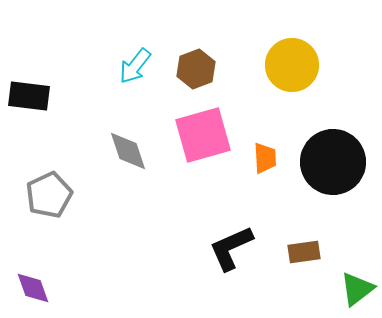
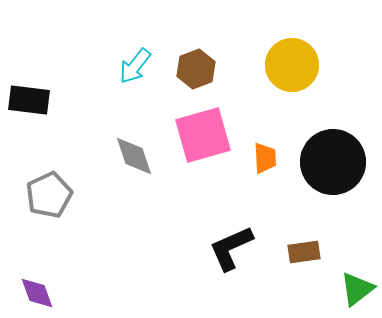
black rectangle: moved 4 px down
gray diamond: moved 6 px right, 5 px down
purple diamond: moved 4 px right, 5 px down
